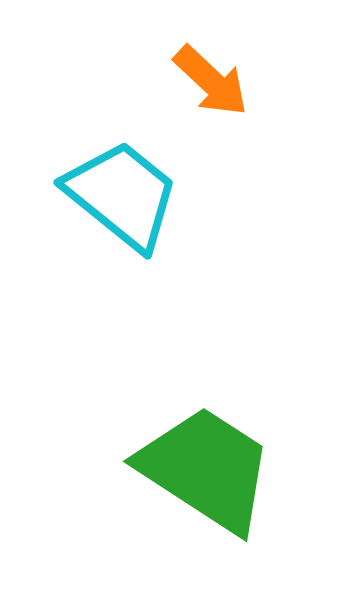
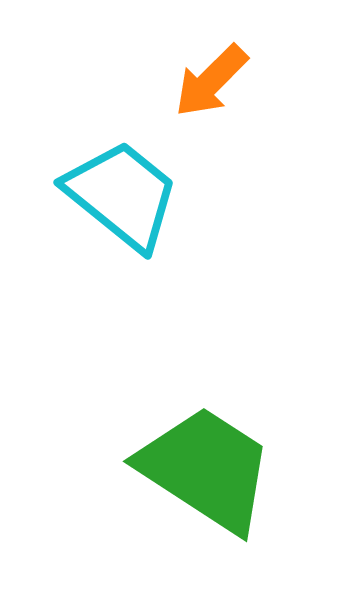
orange arrow: rotated 92 degrees clockwise
